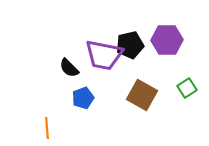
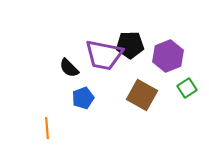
purple hexagon: moved 1 px right, 16 px down; rotated 20 degrees counterclockwise
black pentagon: rotated 12 degrees clockwise
